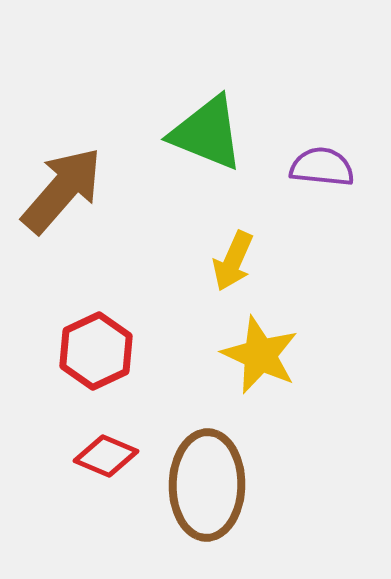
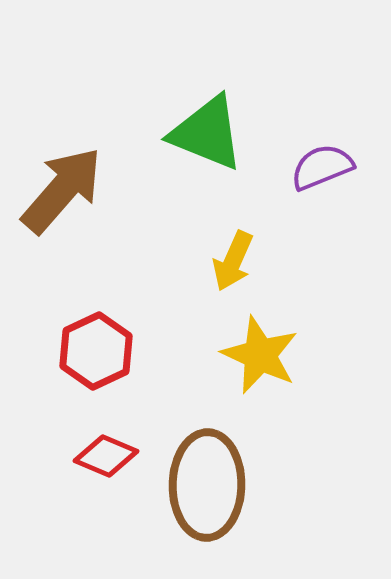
purple semicircle: rotated 28 degrees counterclockwise
